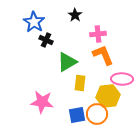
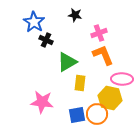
black star: rotated 24 degrees counterclockwise
pink cross: moved 1 px right, 1 px up; rotated 14 degrees counterclockwise
yellow hexagon: moved 2 px right, 2 px down; rotated 20 degrees clockwise
